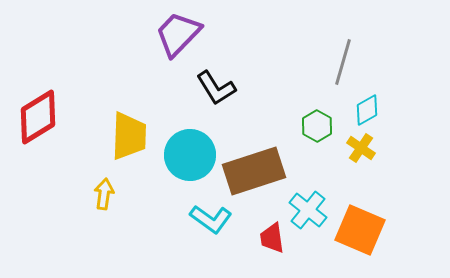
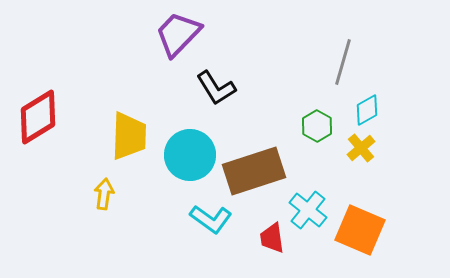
yellow cross: rotated 16 degrees clockwise
